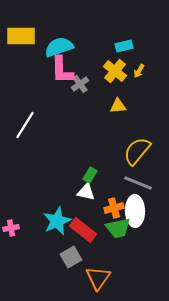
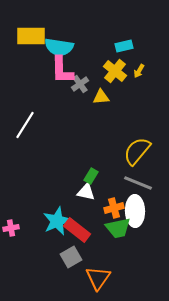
yellow rectangle: moved 10 px right
cyan semicircle: rotated 152 degrees counterclockwise
yellow triangle: moved 17 px left, 9 px up
green rectangle: moved 1 px right, 1 px down
red rectangle: moved 6 px left
